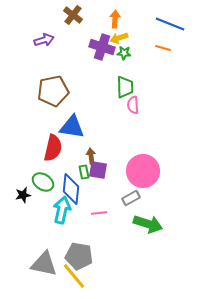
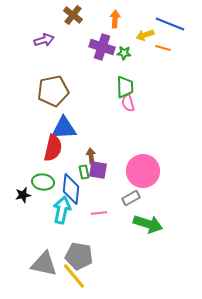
yellow arrow: moved 26 px right, 3 px up
pink semicircle: moved 5 px left, 2 px up; rotated 12 degrees counterclockwise
blue triangle: moved 8 px left, 1 px down; rotated 12 degrees counterclockwise
green ellipse: rotated 25 degrees counterclockwise
